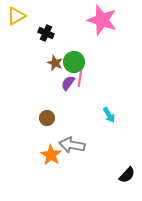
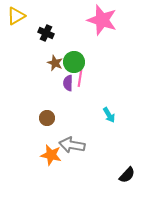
purple semicircle: rotated 35 degrees counterclockwise
orange star: rotated 20 degrees counterclockwise
